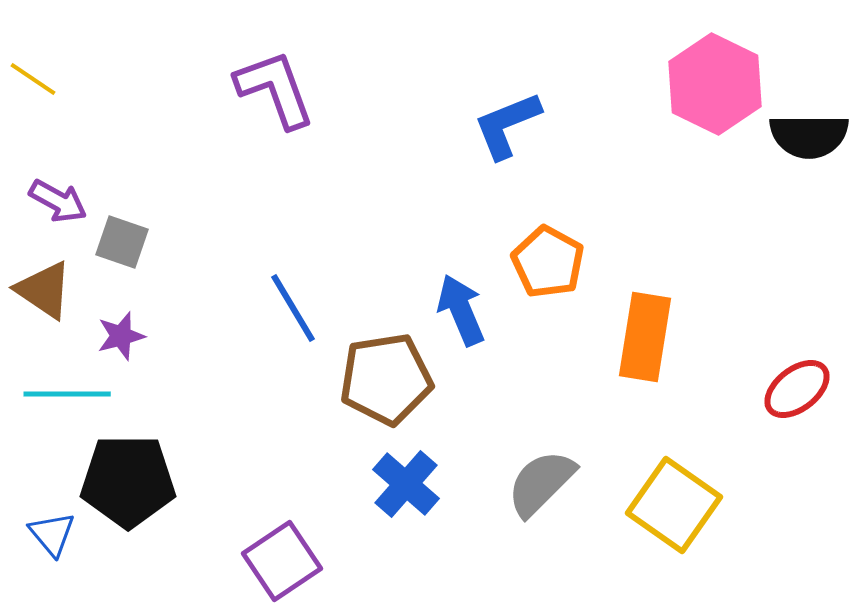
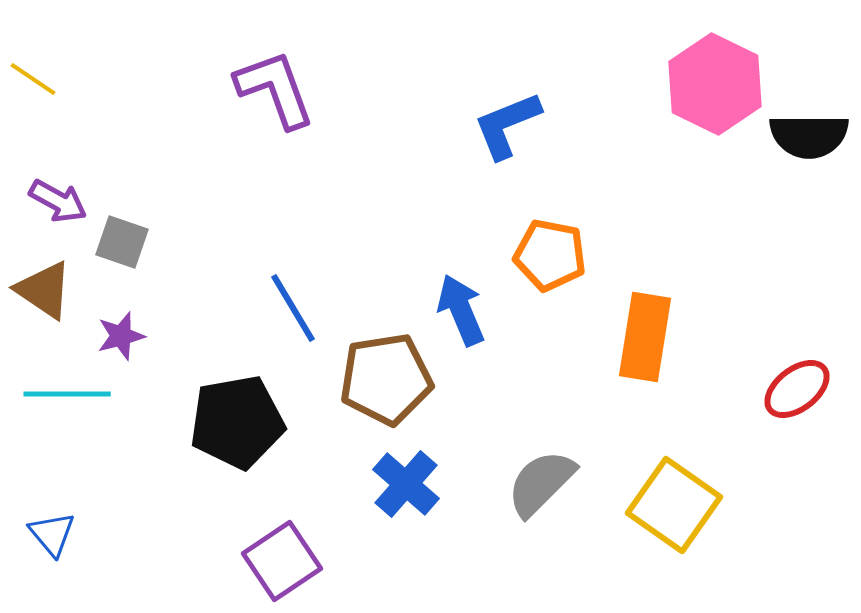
orange pentagon: moved 2 px right, 7 px up; rotated 18 degrees counterclockwise
black pentagon: moved 109 px right, 59 px up; rotated 10 degrees counterclockwise
